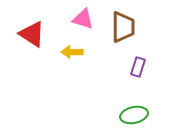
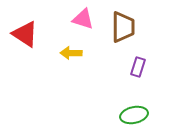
red triangle: moved 7 px left
yellow arrow: moved 1 px left, 1 px down
